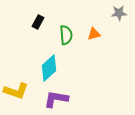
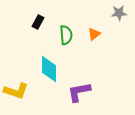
orange triangle: rotated 24 degrees counterclockwise
cyan diamond: moved 1 px down; rotated 48 degrees counterclockwise
purple L-shape: moved 23 px right, 7 px up; rotated 20 degrees counterclockwise
